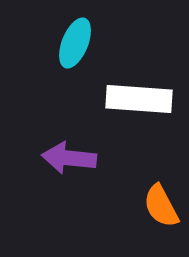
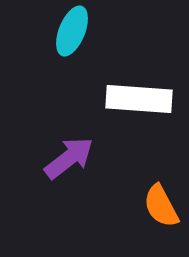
cyan ellipse: moved 3 px left, 12 px up
purple arrow: rotated 136 degrees clockwise
